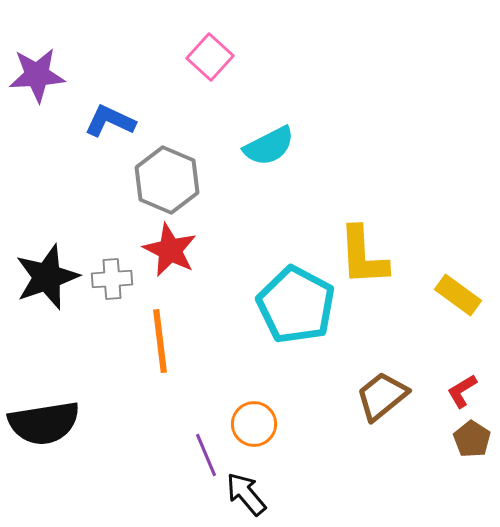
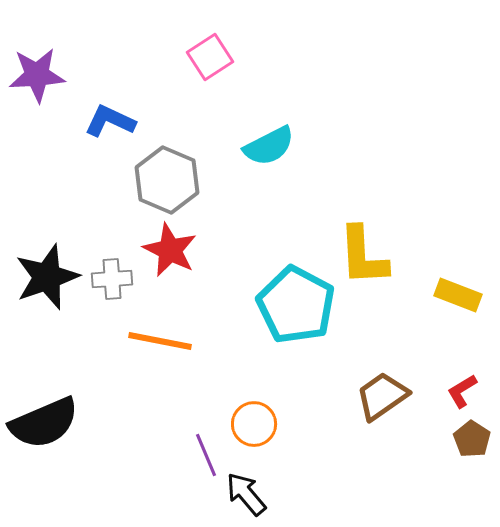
pink square: rotated 15 degrees clockwise
yellow rectangle: rotated 15 degrees counterclockwise
orange line: rotated 72 degrees counterclockwise
brown trapezoid: rotated 4 degrees clockwise
black semicircle: rotated 14 degrees counterclockwise
